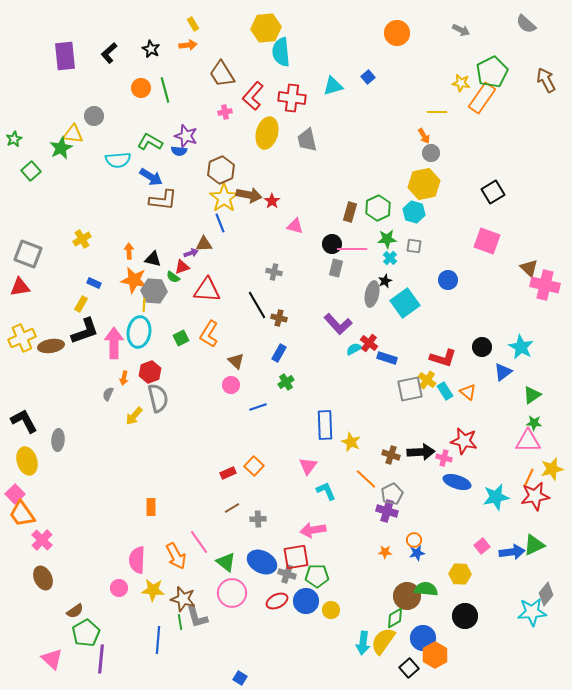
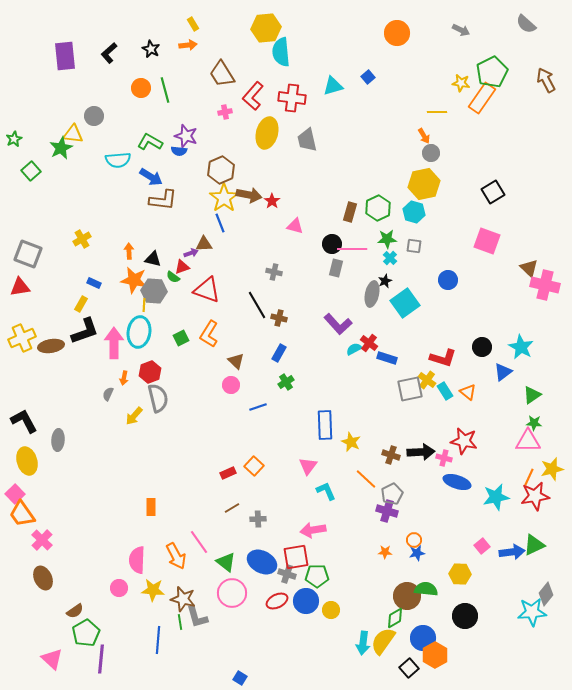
red triangle at (207, 290): rotated 16 degrees clockwise
